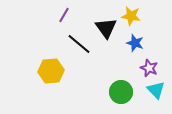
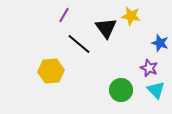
blue star: moved 25 px right
green circle: moved 2 px up
